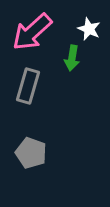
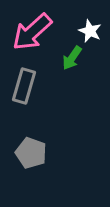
white star: moved 1 px right, 2 px down
green arrow: rotated 25 degrees clockwise
gray rectangle: moved 4 px left
